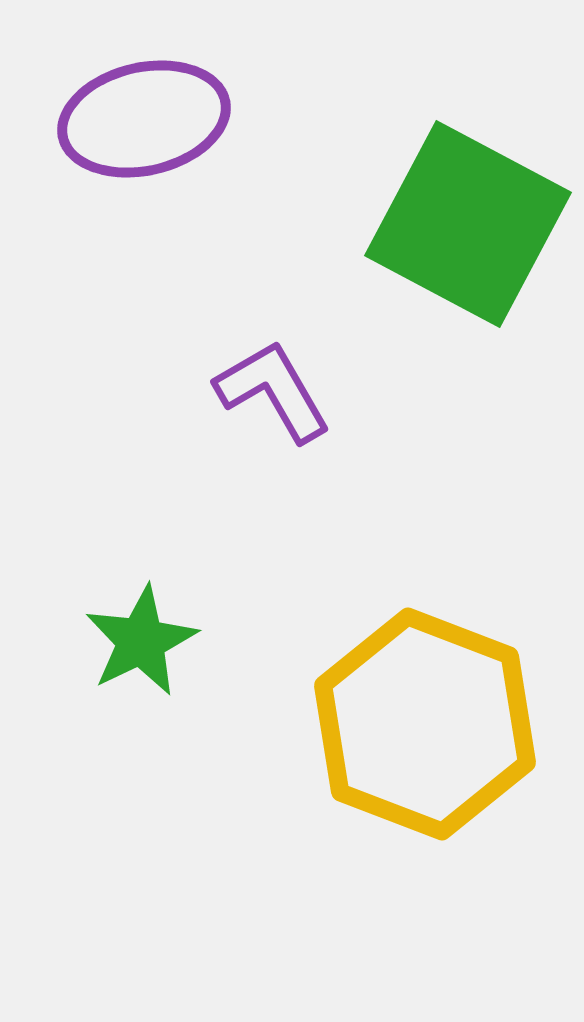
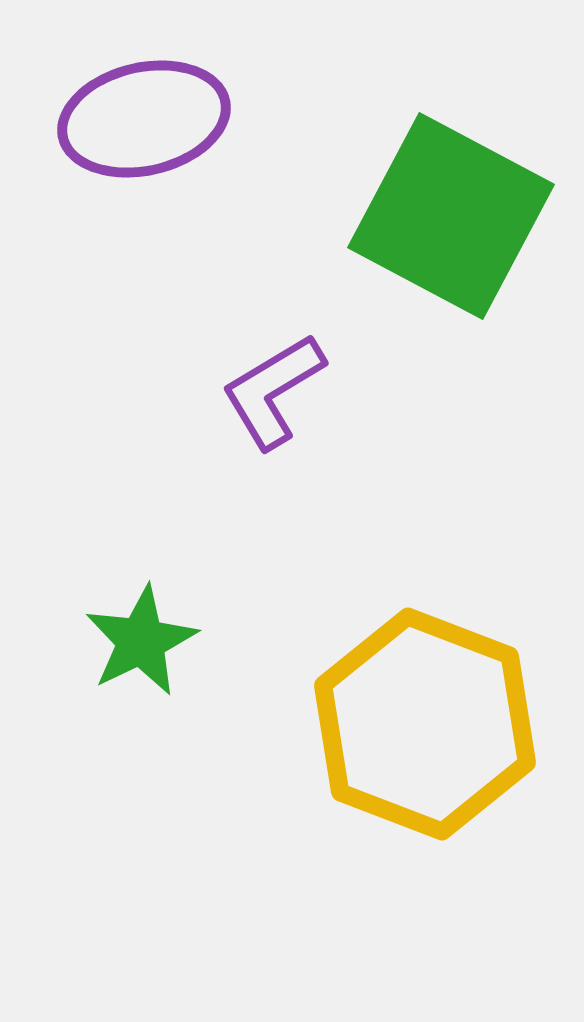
green square: moved 17 px left, 8 px up
purple L-shape: rotated 91 degrees counterclockwise
